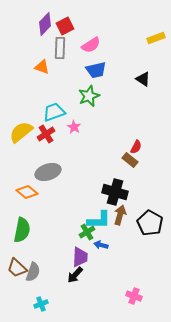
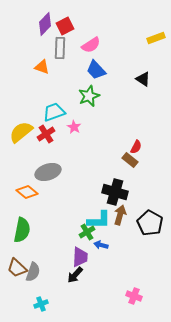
blue trapezoid: rotated 60 degrees clockwise
